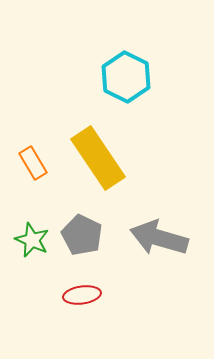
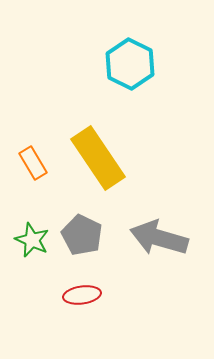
cyan hexagon: moved 4 px right, 13 px up
